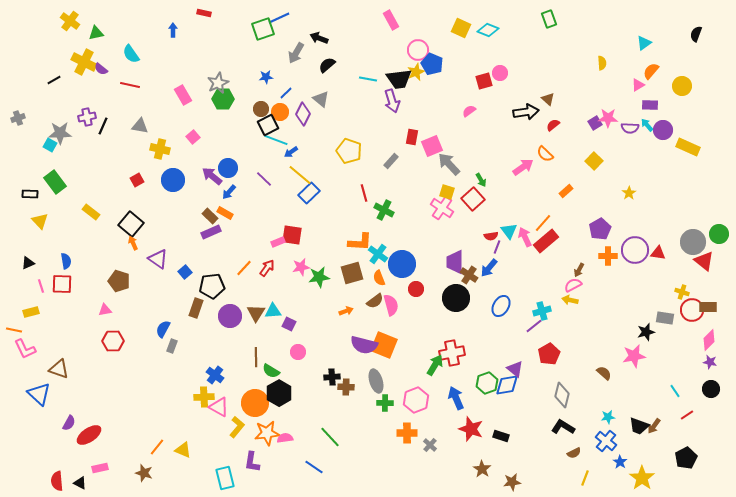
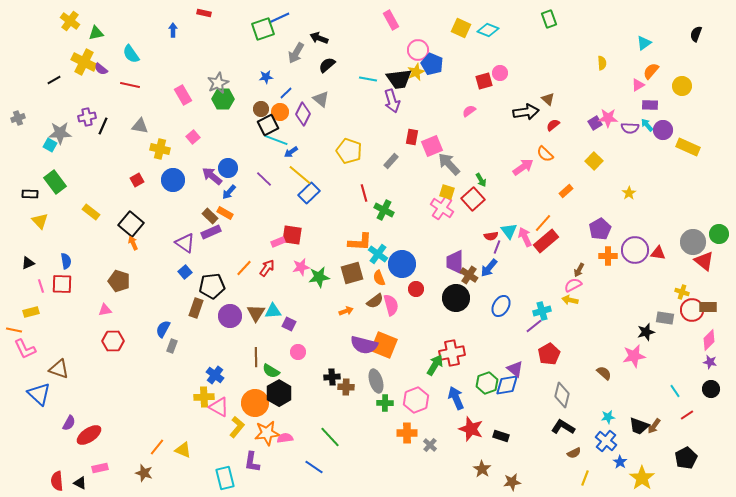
purple triangle at (158, 259): moved 27 px right, 16 px up
